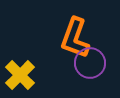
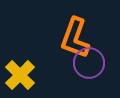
purple circle: moved 1 px left
